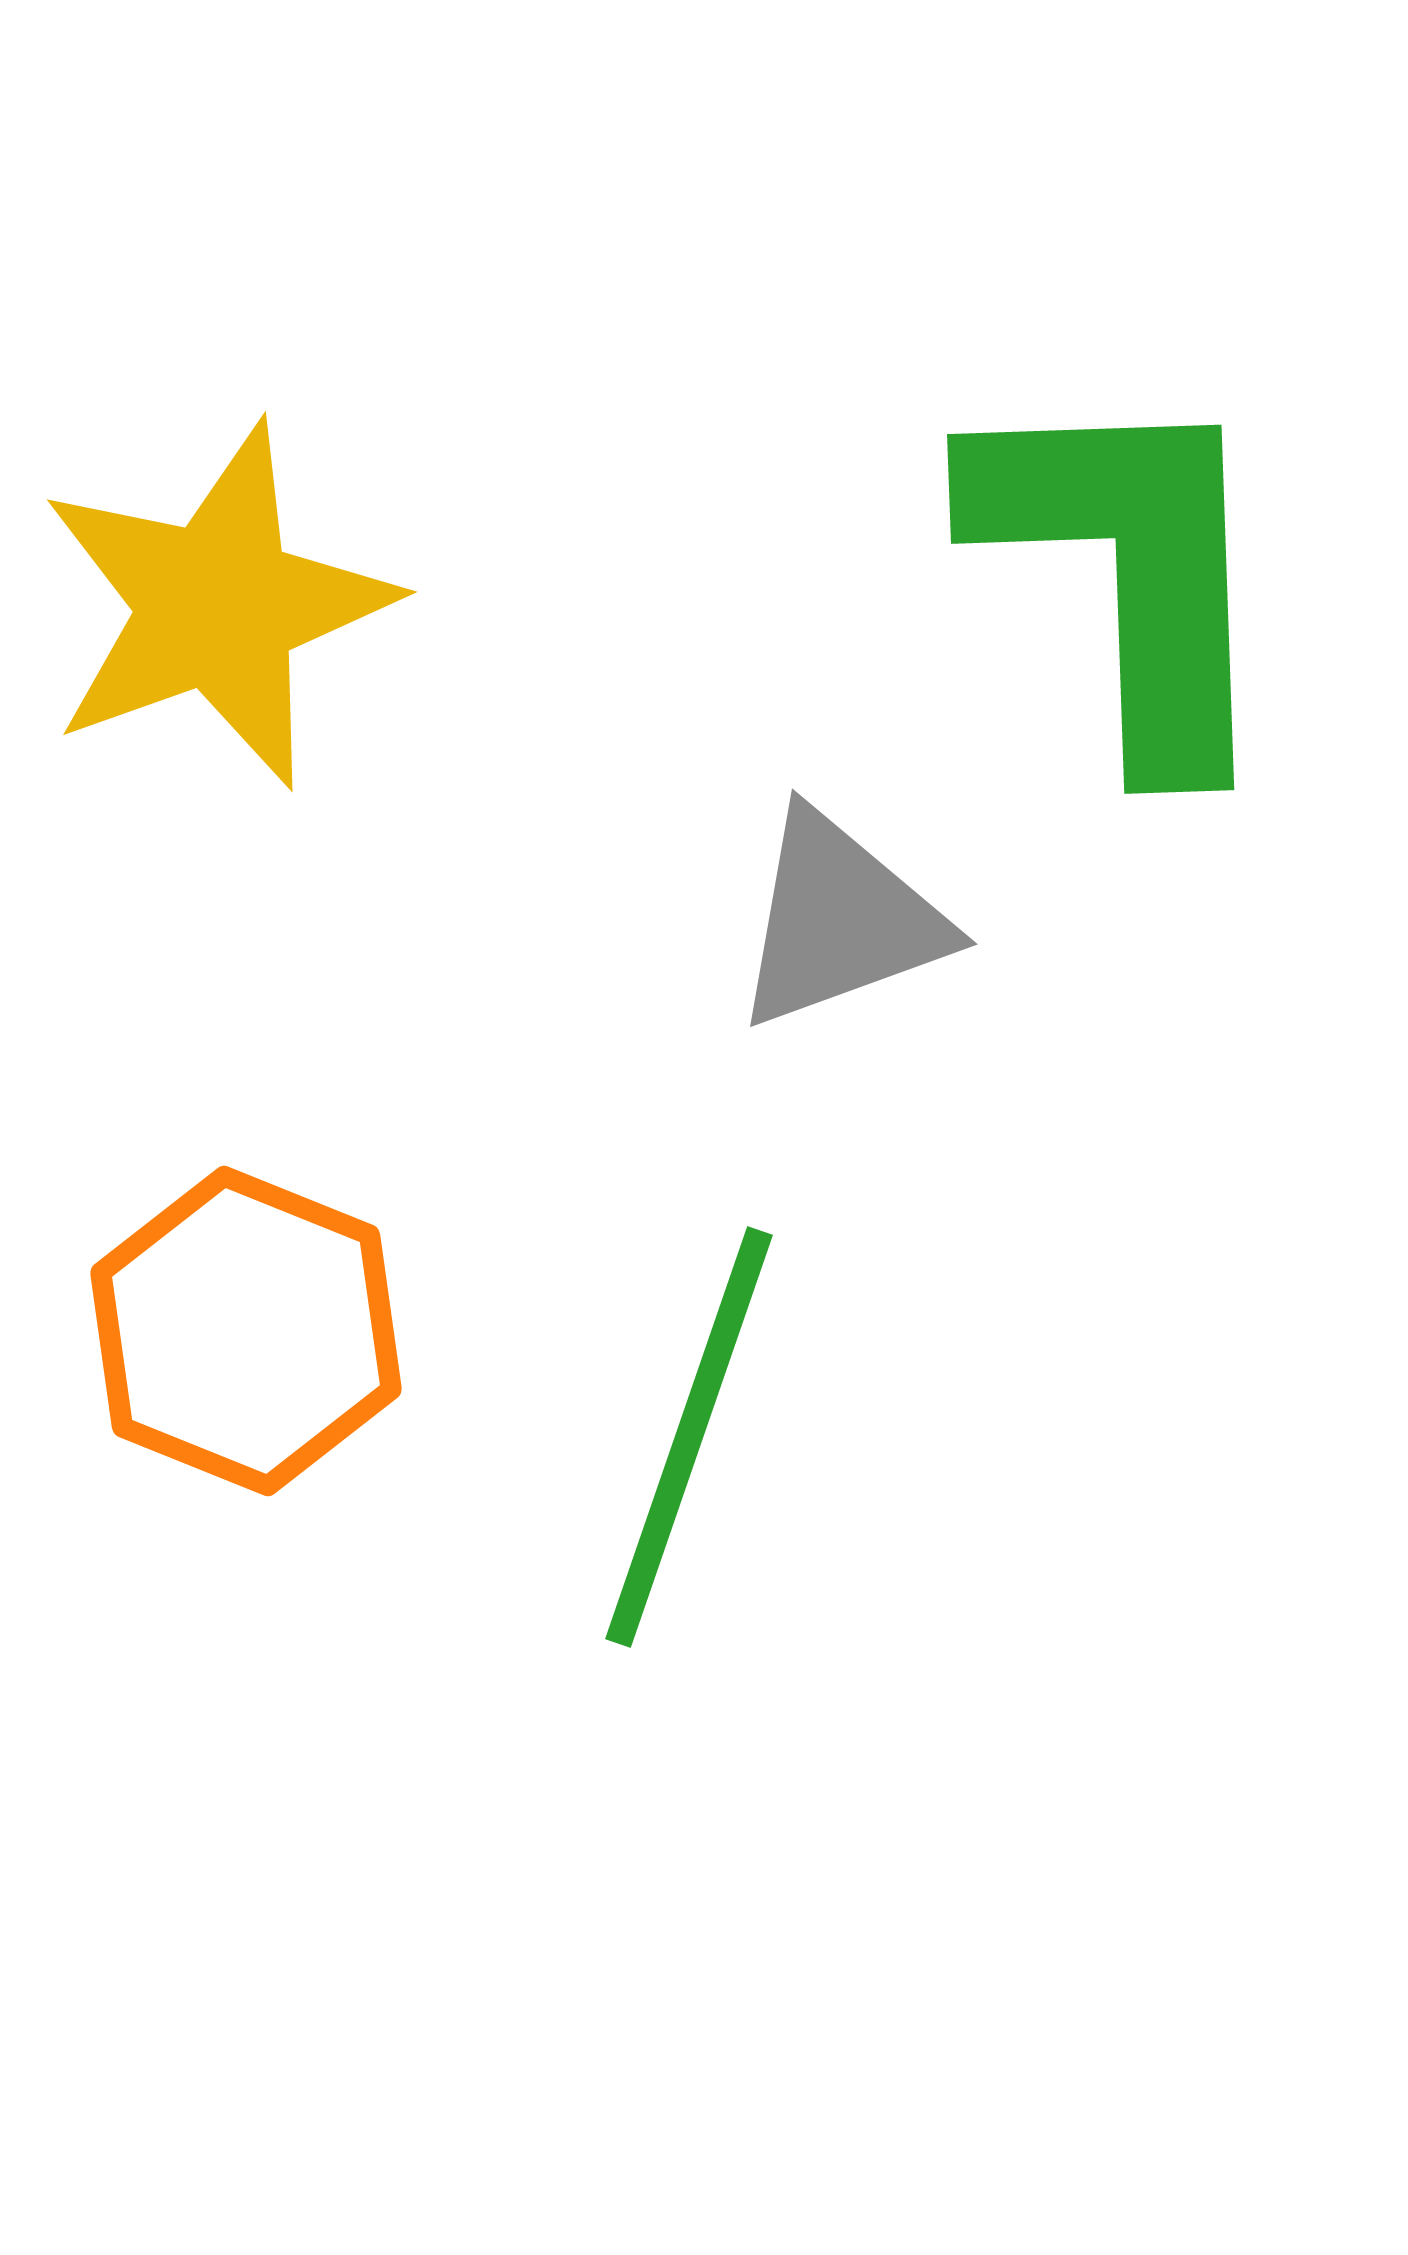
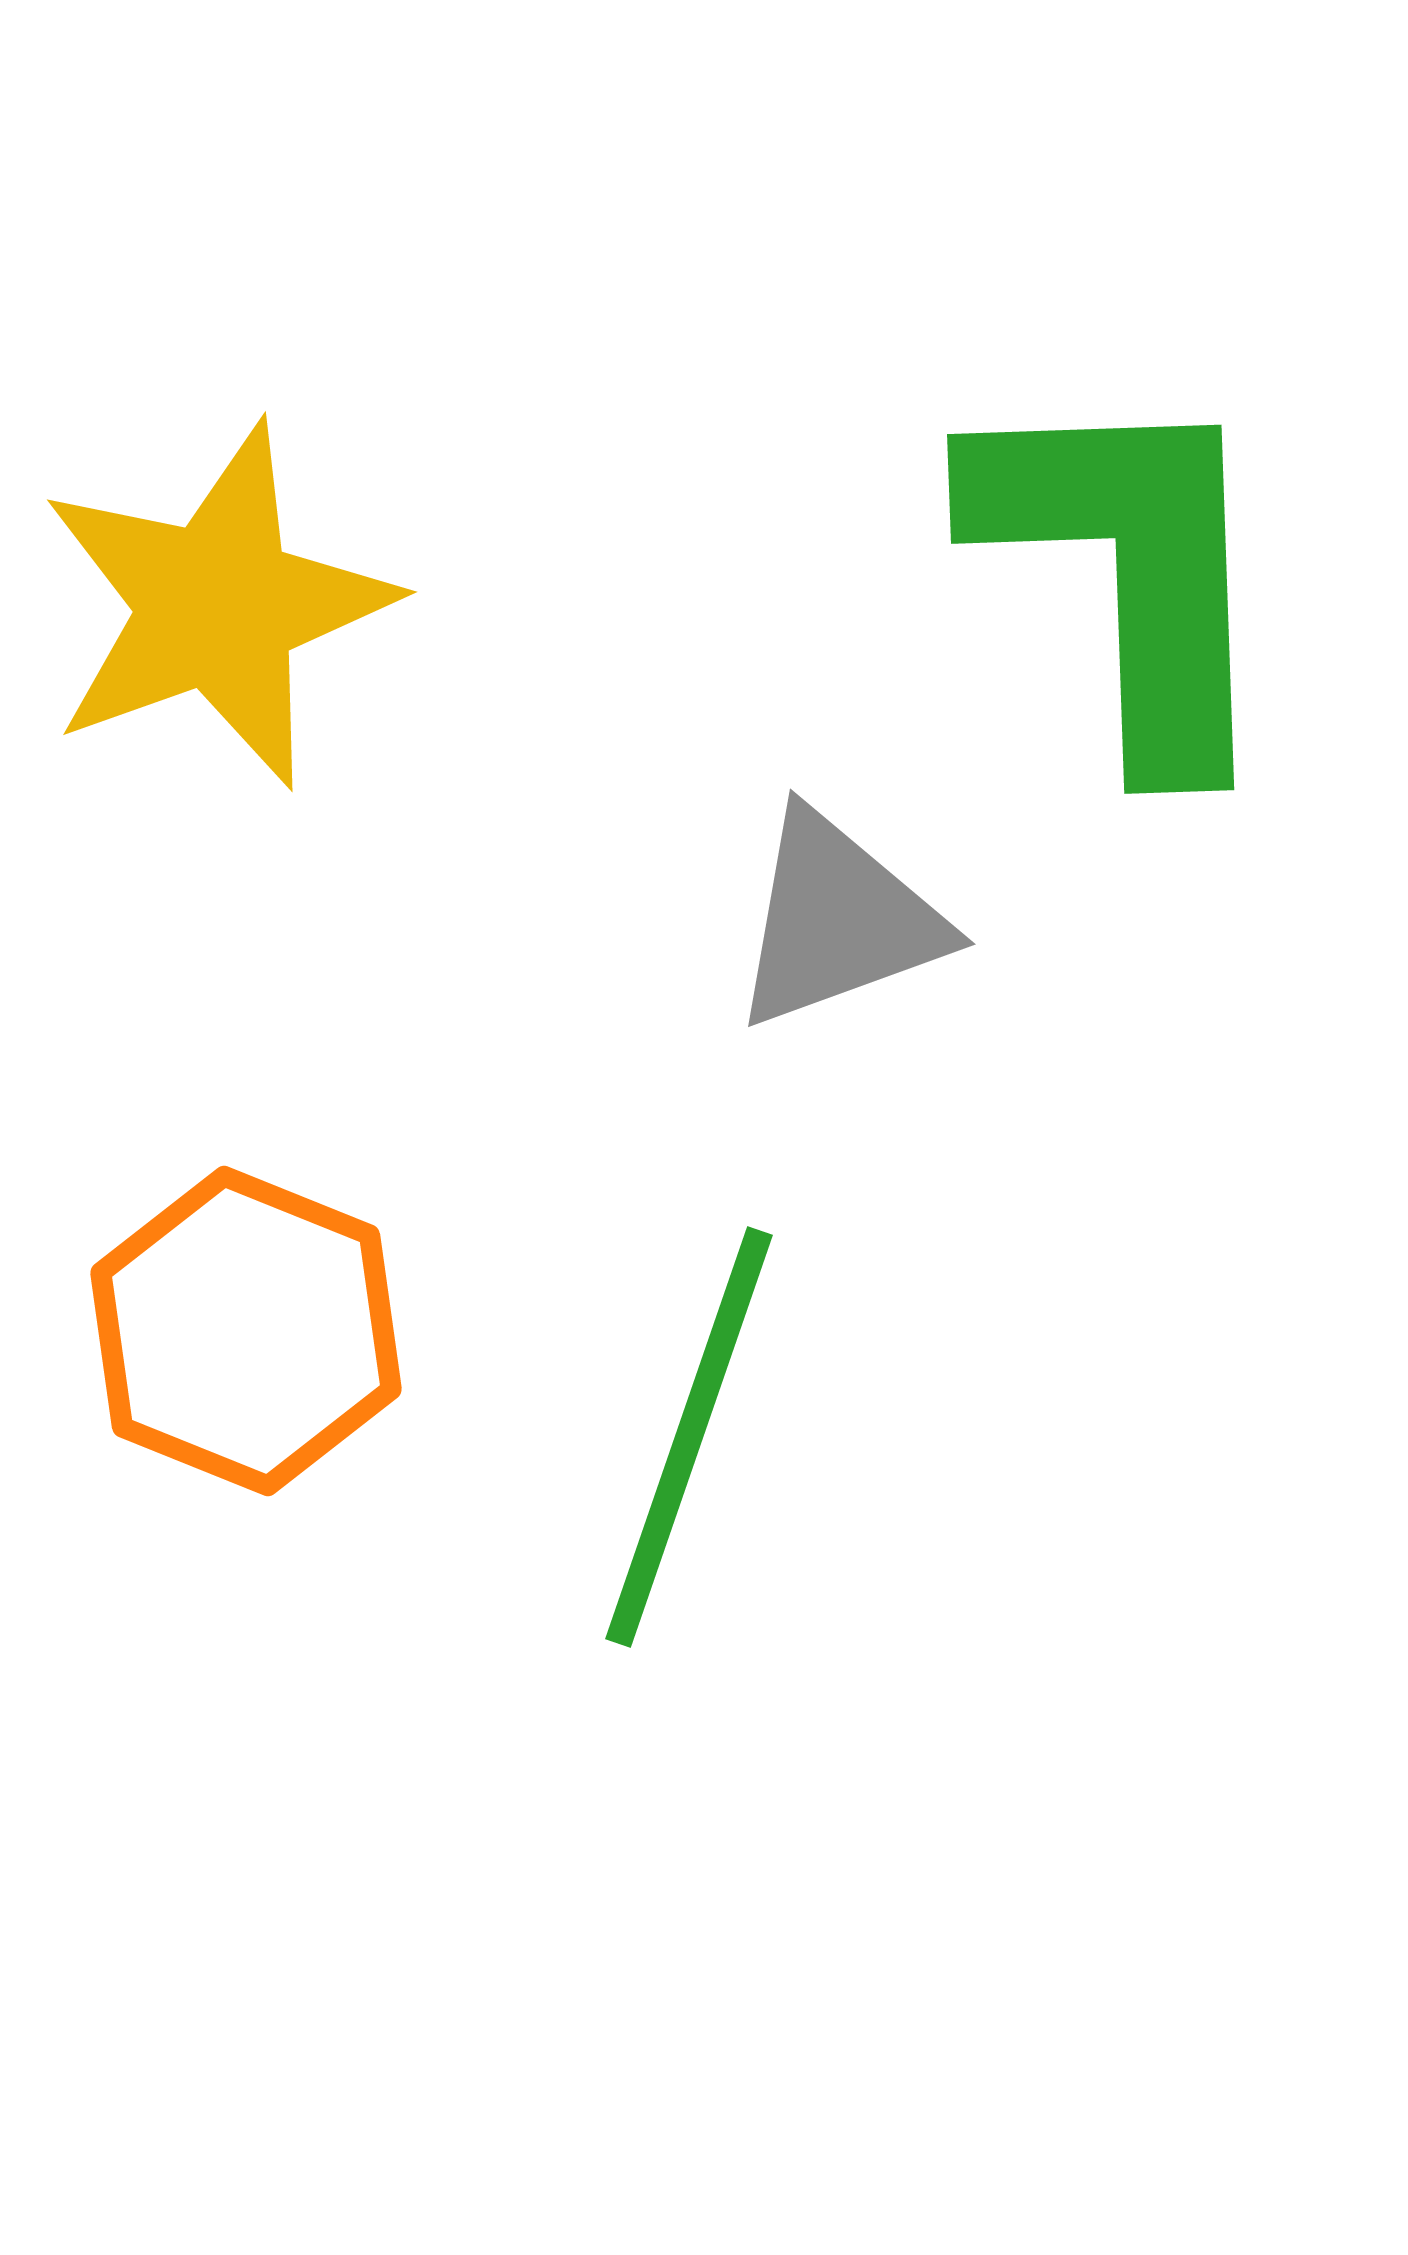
gray triangle: moved 2 px left
